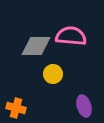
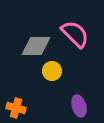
pink semicircle: moved 4 px right, 2 px up; rotated 40 degrees clockwise
yellow circle: moved 1 px left, 3 px up
purple ellipse: moved 5 px left
